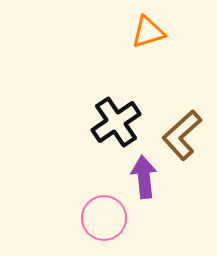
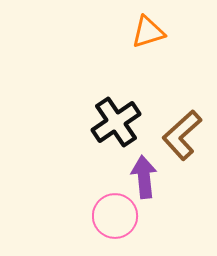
pink circle: moved 11 px right, 2 px up
